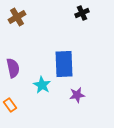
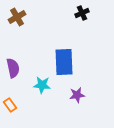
blue rectangle: moved 2 px up
cyan star: rotated 24 degrees counterclockwise
